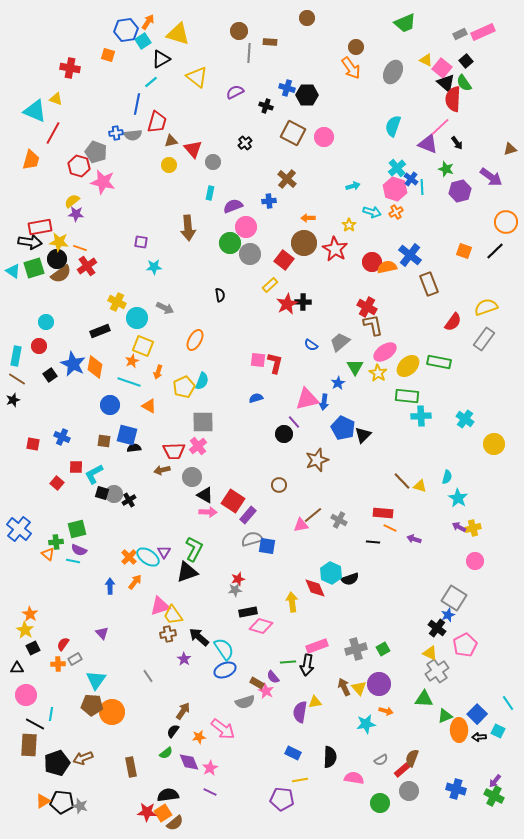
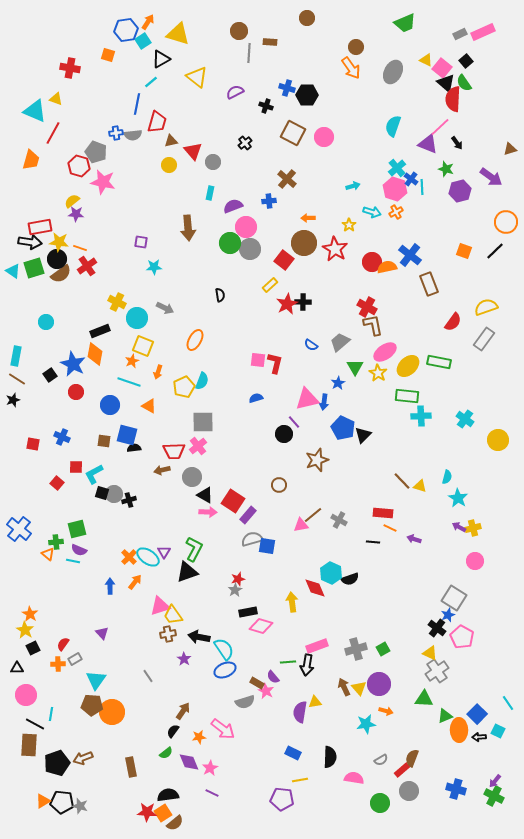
red triangle at (193, 149): moved 2 px down
gray circle at (250, 254): moved 5 px up
red circle at (39, 346): moved 37 px right, 46 px down
orange diamond at (95, 367): moved 13 px up
yellow circle at (494, 444): moved 4 px right, 4 px up
black cross at (129, 500): rotated 16 degrees clockwise
gray star at (235, 590): rotated 24 degrees counterclockwise
black arrow at (199, 637): rotated 30 degrees counterclockwise
pink pentagon at (465, 645): moved 3 px left, 8 px up; rotated 15 degrees counterclockwise
purple line at (210, 792): moved 2 px right, 1 px down
